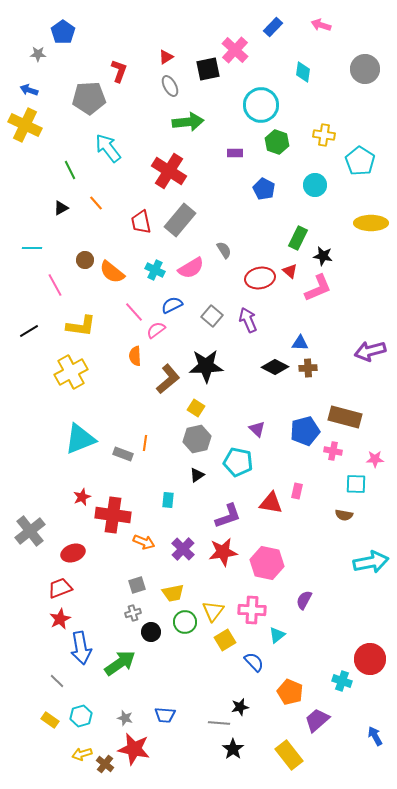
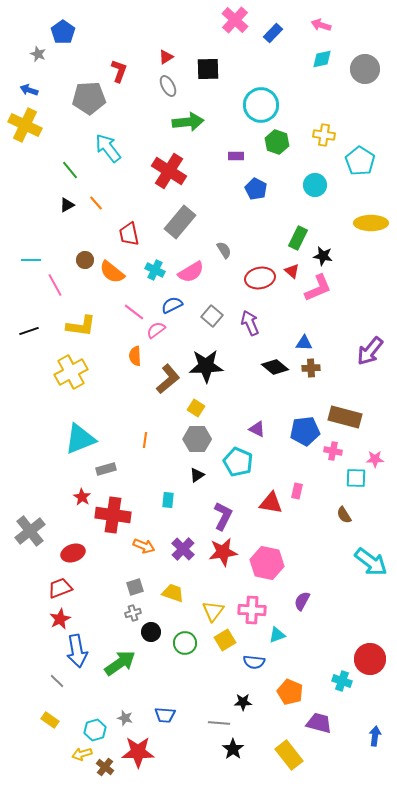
blue rectangle at (273, 27): moved 6 px down
pink cross at (235, 50): moved 30 px up
gray star at (38, 54): rotated 21 degrees clockwise
black square at (208, 69): rotated 10 degrees clockwise
cyan diamond at (303, 72): moved 19 px right, 13 px up; rotated 70 degrees clockwise
gray ellipse at (170, 86): moved 2 px left
purple rectangle at (235, 153): moved 1 px right, 3 px down
green line at (70, 170): rotated 12 degrees counterclockwise
blue pentagon at (264, 189): moved 8 px left
black triangle at (61, 208): moved 6 px right, 3 px up
gray rectangle at (180, 220): moved 2 px down
red trapezoid at (141, 222): moved 12 px left, 12 px down
cyan line at (32, 248): moved 1 px left, 12 px down
pink semicircle at (191, 268): moved 4 px down
red triangle at (290, 271): moved 2 px right
pink line at (134, 312): rotated 10 degrees counterclockwise
purple arrow at (248, 320): moved 2 px right, 3 px down
black line at (29, 331): rotated 12 degrees clockwise
blue triangle at (300, 343): moved 4 px right
purple arrow at (370, 351): rotated 36 degrees counterclockwise
black diamond at (275, 367): rotated 12 degrees clockwise
brown cross at (308, 368): moved 3 px right
purple triangle at (257, 429): rotated 18 degrees counterclockwise
blue pentagon at (305, 431): rotated 8 degrees clockwise
gray hexagon at (197, 439): rotated 12 degrees clockwise
orange line at (145, 443): moved 3 px up
gray rectangle at (123, 454): moved 17 px left, 15 px down; rotated 36 degrees counterclockwise
cyan pentagon at (238, 462): rotated 12 degrees clockwise
cyan square at (356, 484): moved 6 px up
red star at (82, 497): rotated 18 degrees counterclockwise
brown semicircle at (344, 515): rotated 48 degrees clockwise
purple L-shape at (228, 516): moved 5 px left; rotated 44 degrees counterclockwise
orange arrow at (144, 542): moved 4 px down
cyan arrow at (371, 562): rotated 48 degrees clockwise
gray square at (137, 585): moved 2 px left, 2 px down
yellow trapezoid at (173, 593): rotated 150 degrees counterclockwise
purple semicircle at (304, 600): moved 2 px left, 1 px down
green circle at (185, 622): moved 21 px down
cyan triangle at (277, 635): rotated 18 degrees clockwise
blue arrow at (81, 648): moved 4 px left, 3 px down
blue semicircle at (254, 662): rotated 140 degrees clockwise
black star at (240, 707): moved 3 px right, 5 px up; rotated 12 degrees clockwise
cyan hexagon at (81, 716): moved 14 px right, 14 px down
purple trapezoid at (317, 720): moved 2 px right, 3 px down; rotated 56 degrees clockwise
blue arrow at (375, 736): rotated 36 degrees clockwise
red star at (134, 749): moved 4 px right, 3 px down; rotated 12 degrees counterclockwise
brown cross at (105, 764): moved 3 px down
